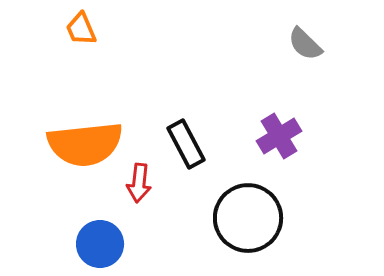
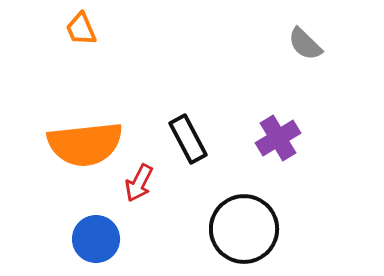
purple cross: moved 1 px left, 2 px down
black rectangle: moved 2 px right, 5 px up
red arrow: rotated 21 degrees clockwise
black circle: moved 4 px left, 11 px down
blue circle: moved 4 px left, 5 px up
